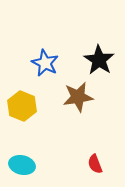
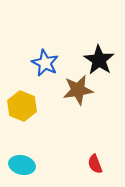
brown star: moved 7 px up
